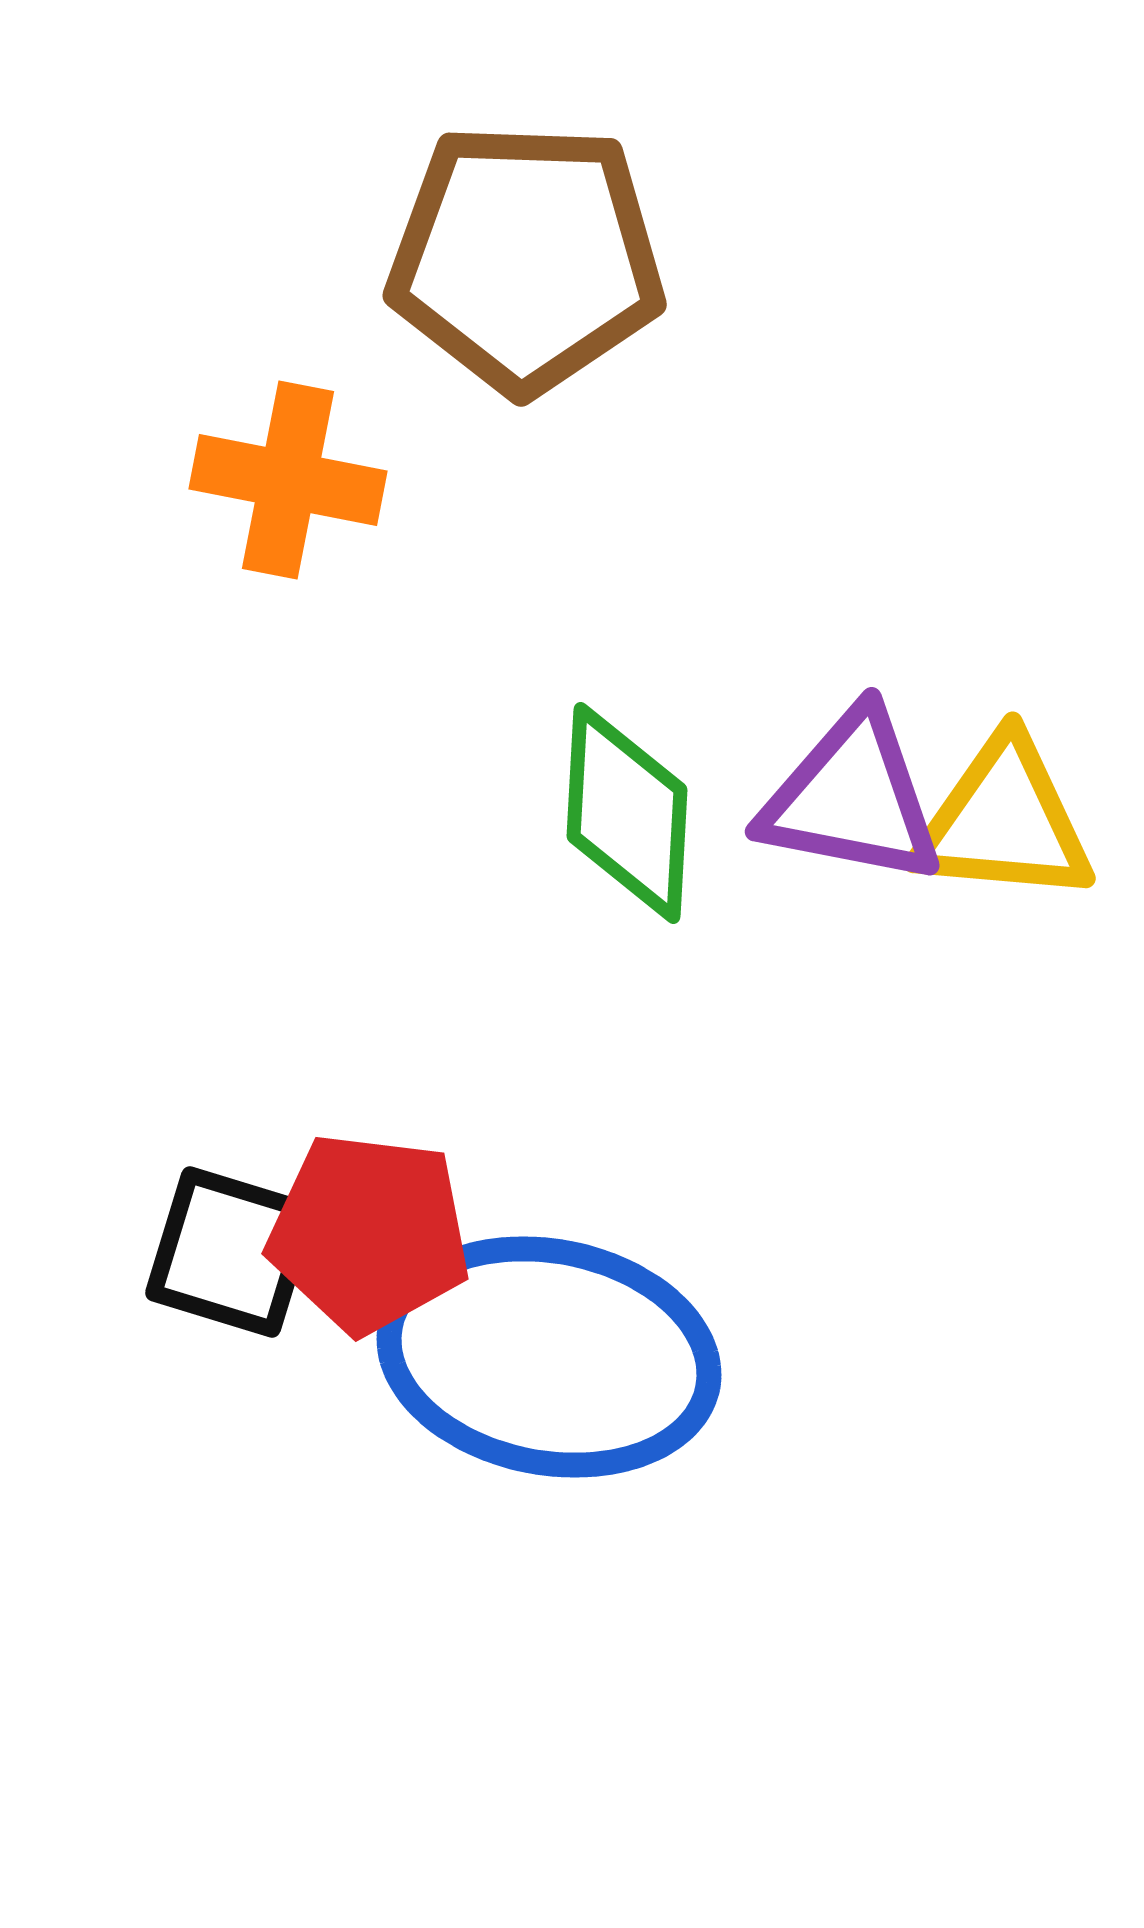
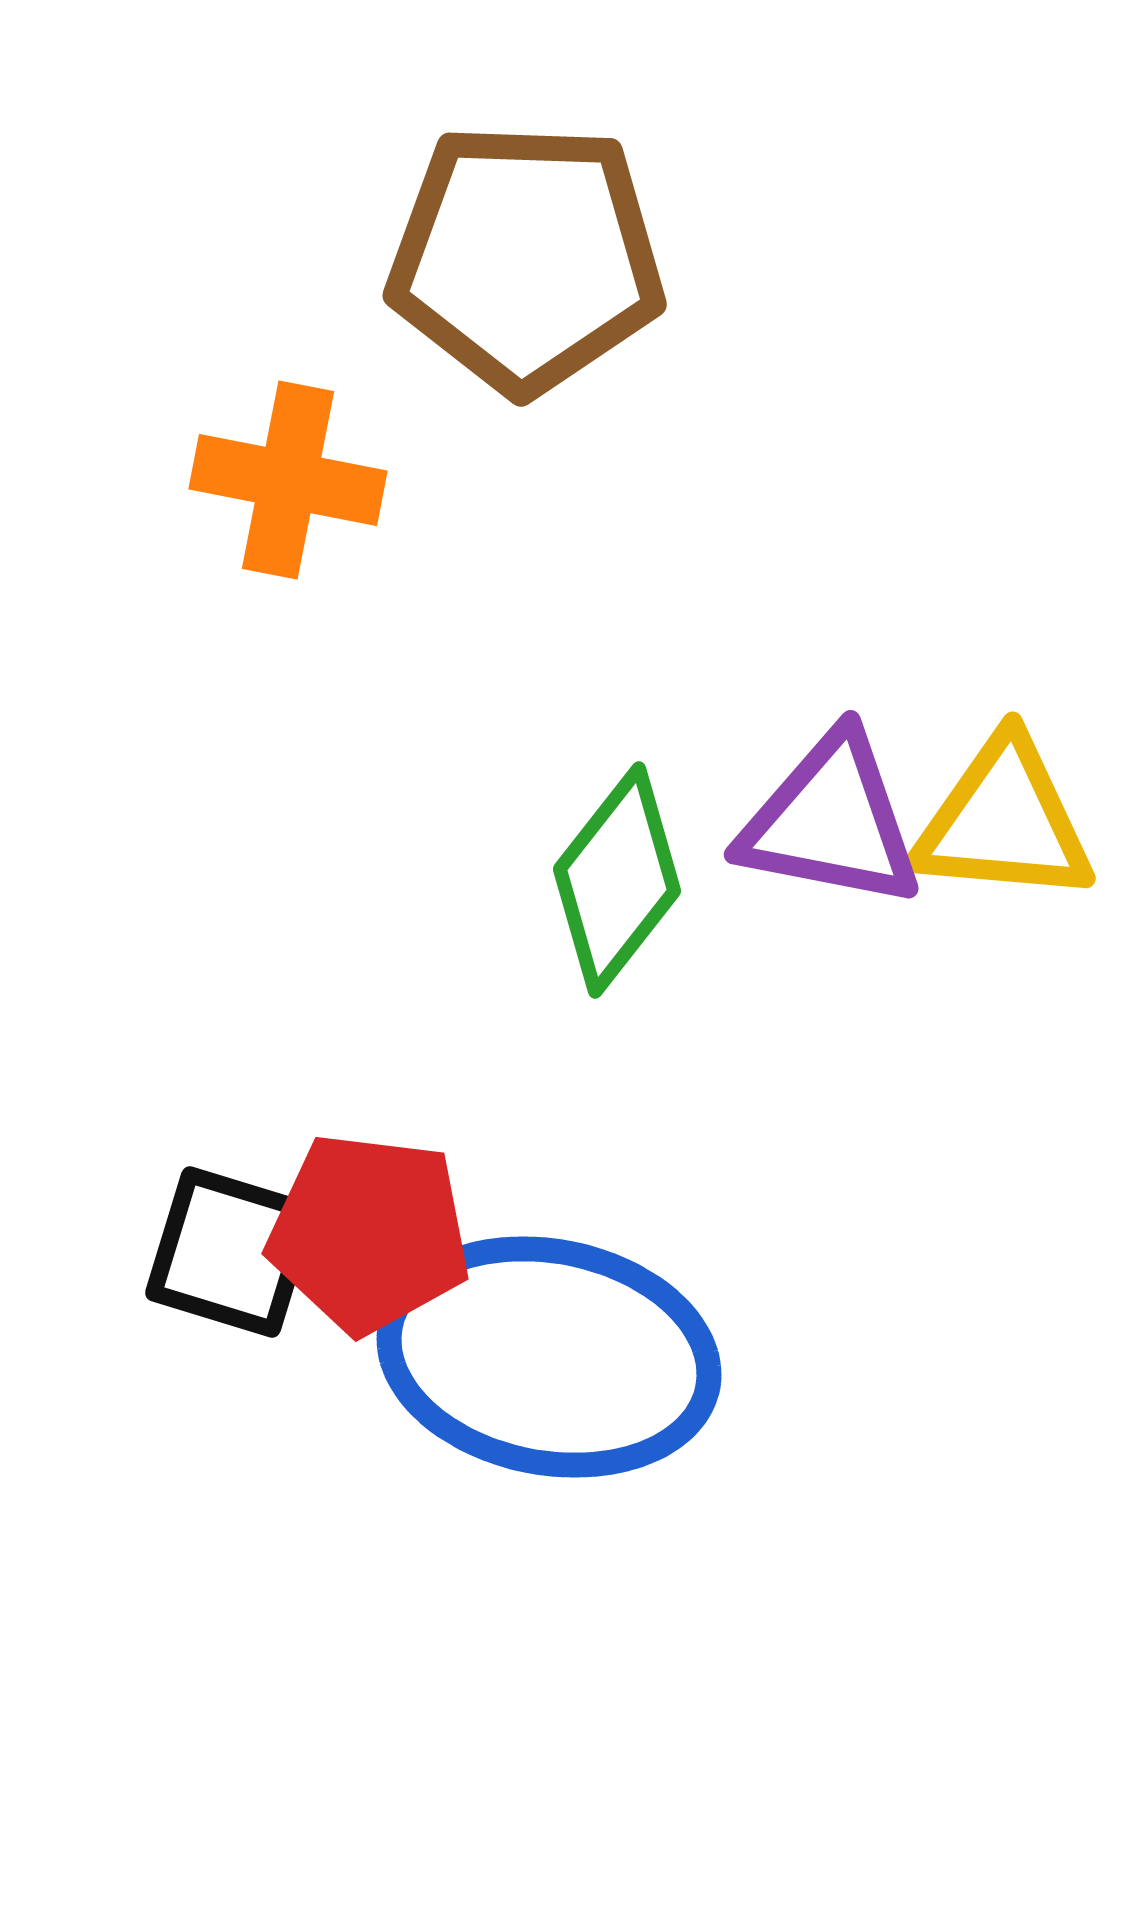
purple triangle: moved 21 px left, 23 px down
green diamond: moved 10 px left, 67 px down; rotated 35 degrees clockwise
